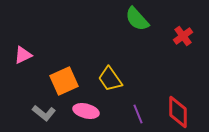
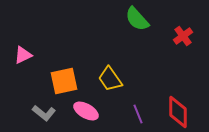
orange square: rotated 12 degrees clockwise
pink ellipse: rotated 15 degrees clockwise
